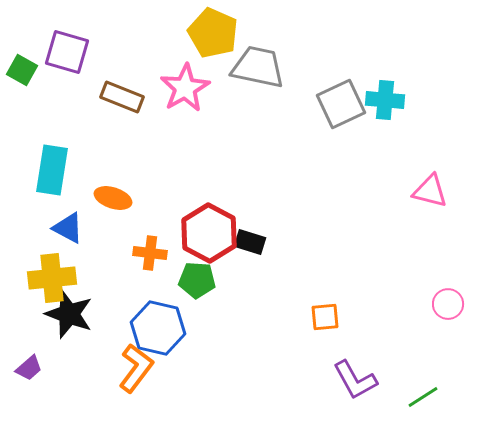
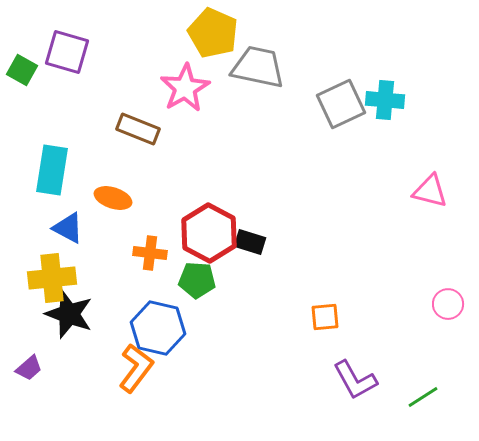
brown rectangle: moved 16 px right, 32 px down
